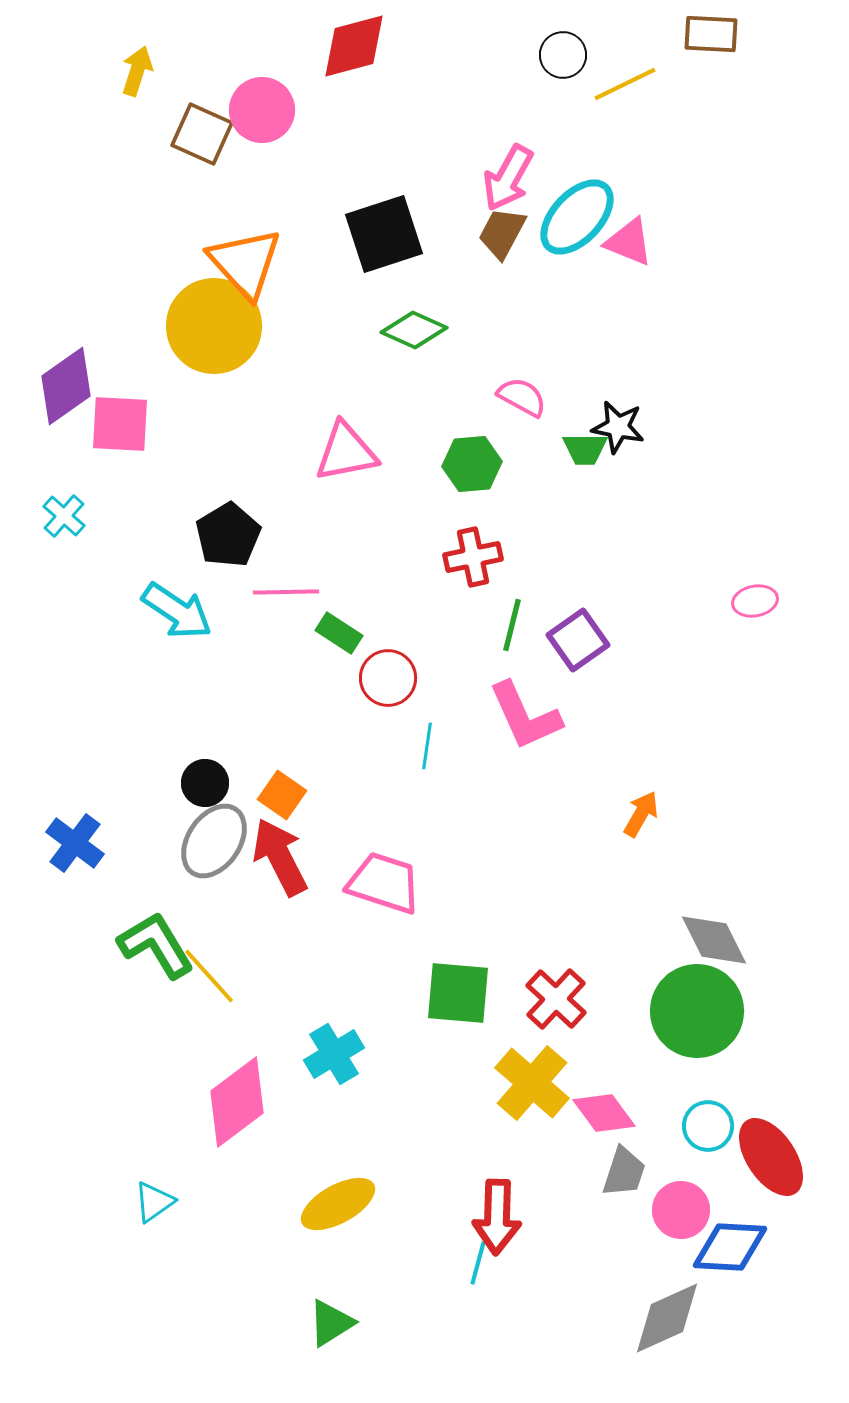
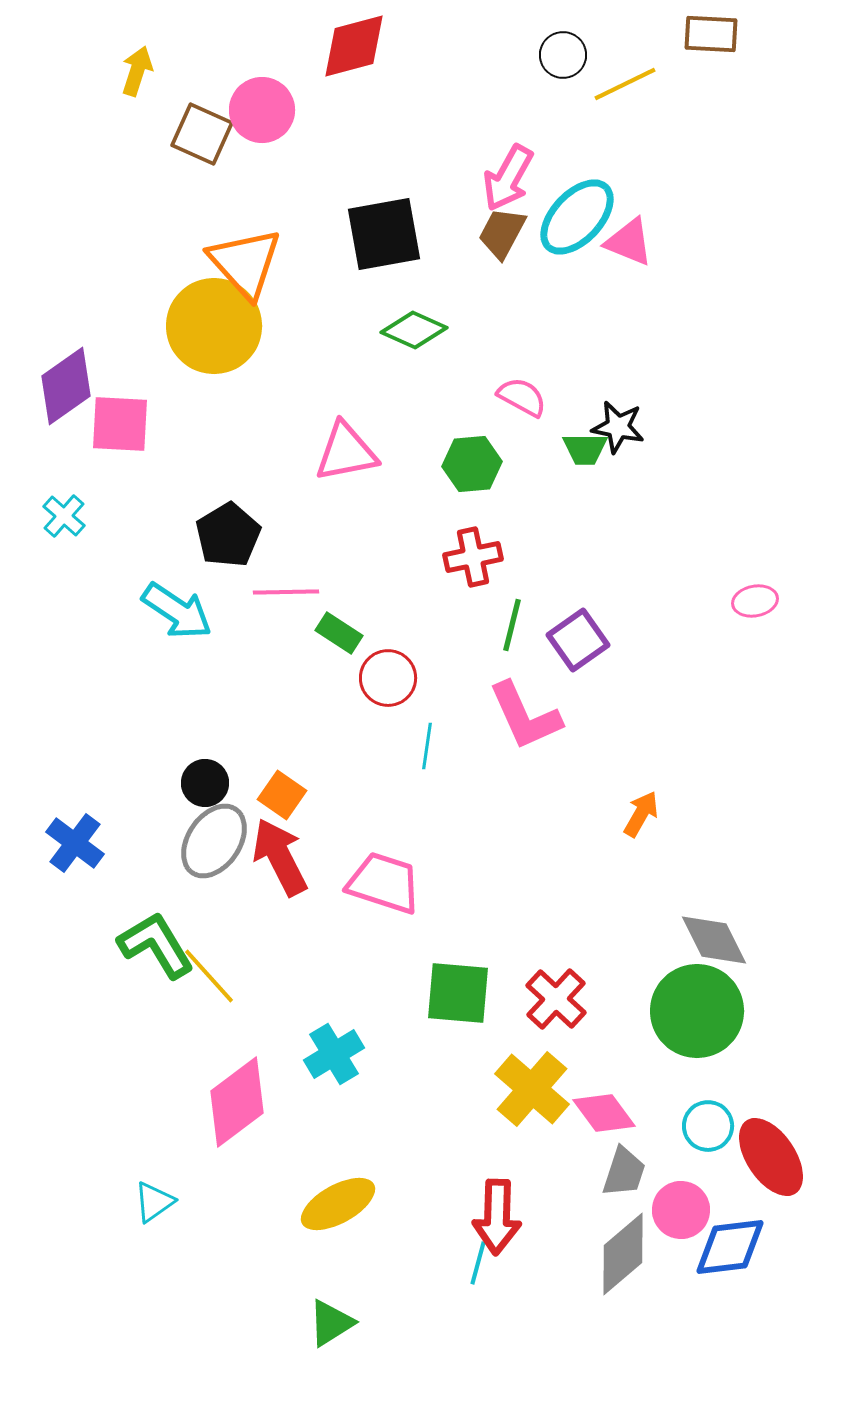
black square at (384, 234): rotated 8 degrees clockwise
yellow cross at (532, 1083): moved 6 px down
blue diamond at (730, 1247): rotated 10 degrees counterclockwise
gray diamond at (667, 1318): moved 44 px left, 64 px up; rotated 16 degrees counterclockwise
